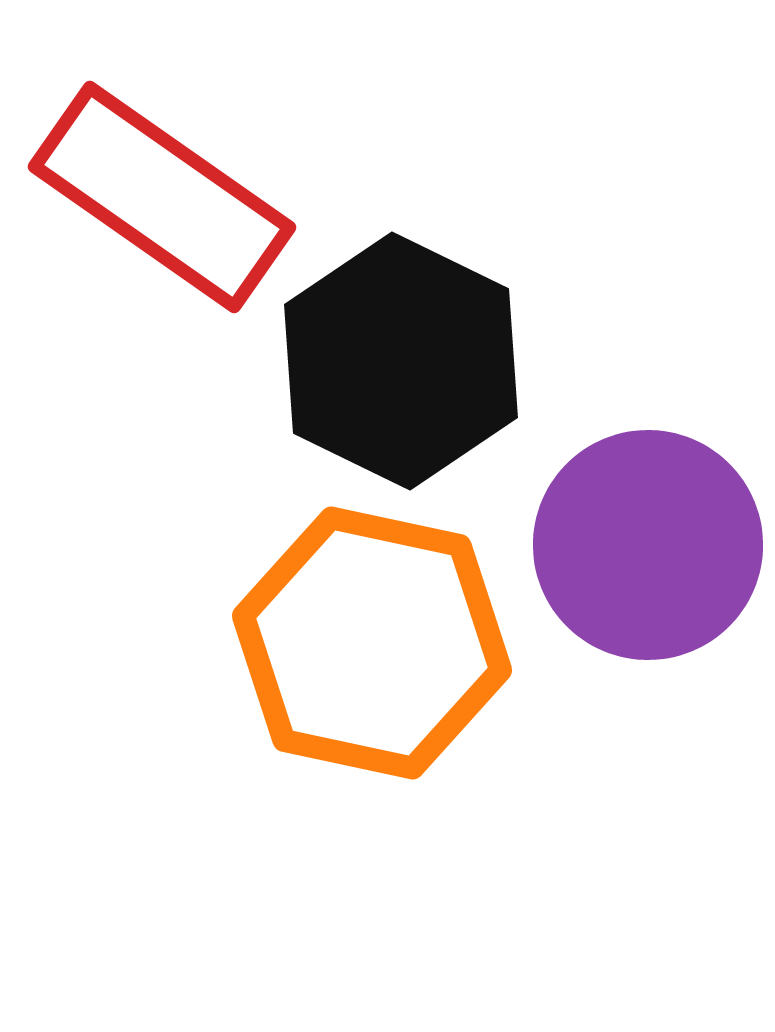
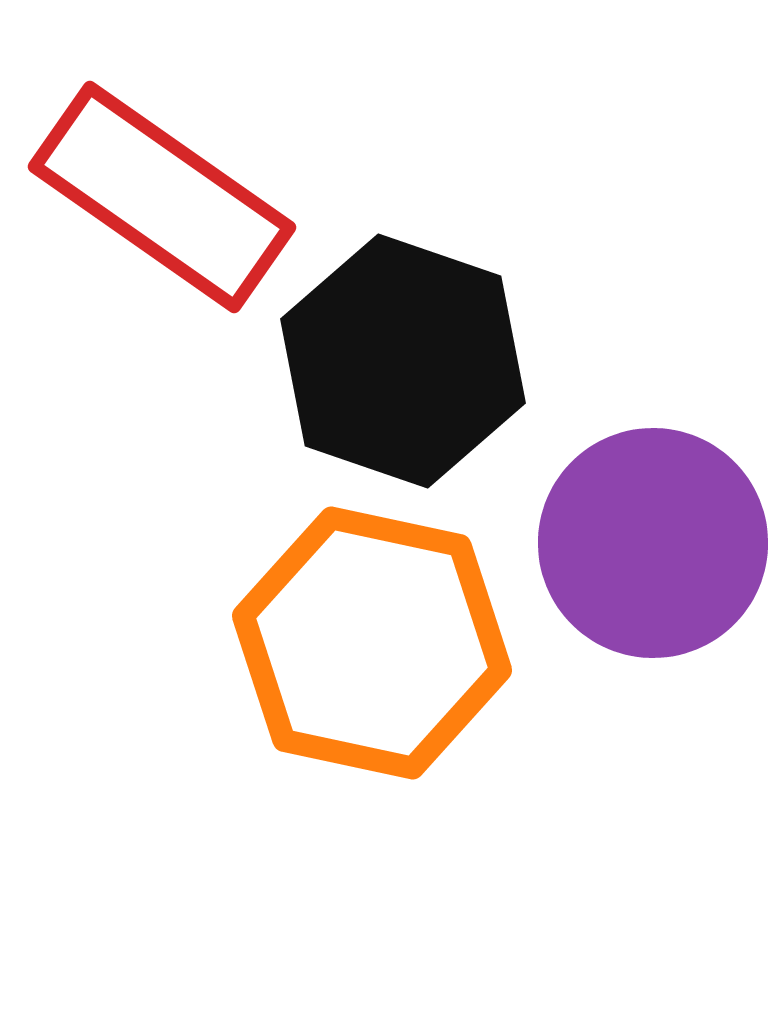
black hexagon: moved 2 px right; rotated 7 degrees counterclockwise
purple circle: moved 5 px right, 2 px up
